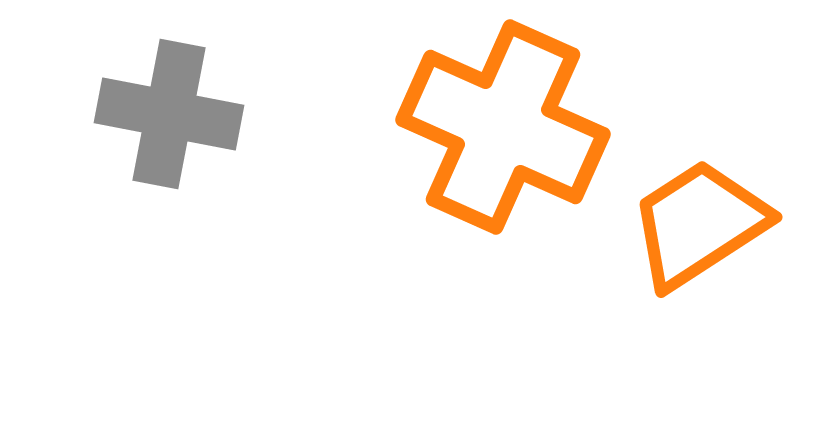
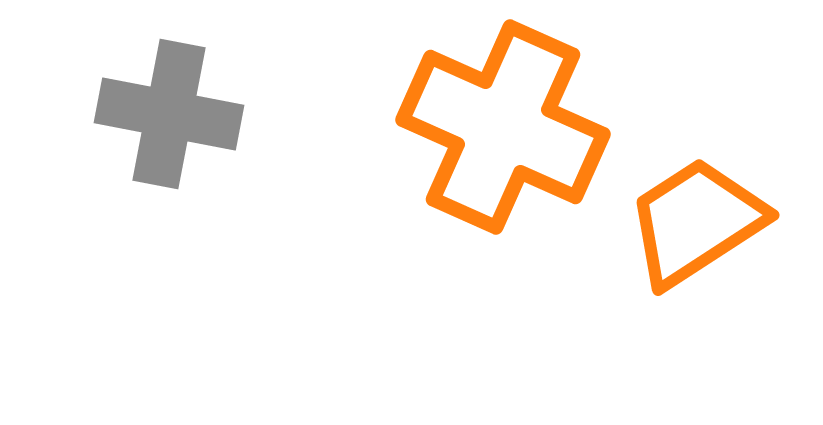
orange trapezoid: moved 3 px left, 2 px up
